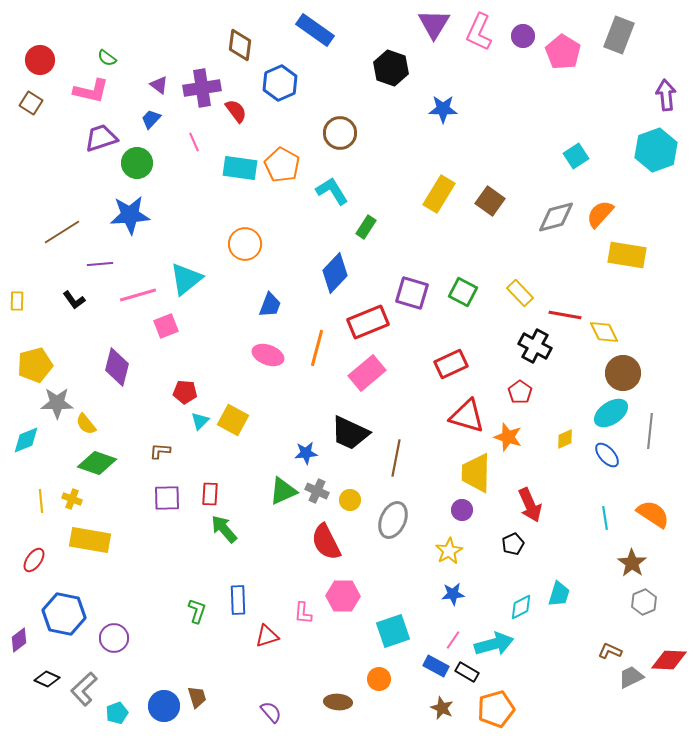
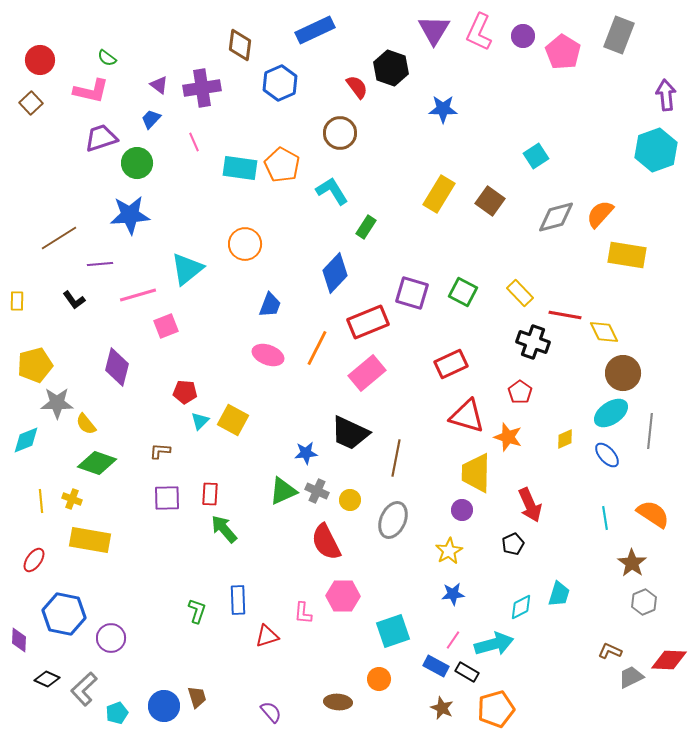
purple triangle at (434, 24): moved 6 px down
blue rectangle at (315, 30): rotated 60 degrees counterclockwise
brown square at (31, 103): rotated 15 degrees clockwise
red semicircle at (236, 111): moved 121 px right, 24 px up
cyan square at (576, 156): moved 40 px left
brown line at (62, 232): moved 3 px left, 6 px down
cyan triangle at (186, 279): moved 1 px right, 10 px up
black cross at (535, 346): moved 2 px left, 4 px up; rotated 8 degrees counterclockwise
orange line at (317, 348): rotated 12 degrees clockwise
purple circle at (114, 638): moved 3 px left
purple diamond at (19, 640): rotated 50 degrees counterclockwise
